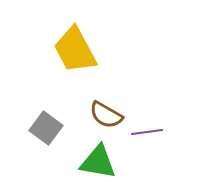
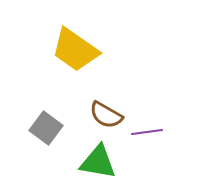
yellow trapezoid: rotated 27 degrees counterclockwise
